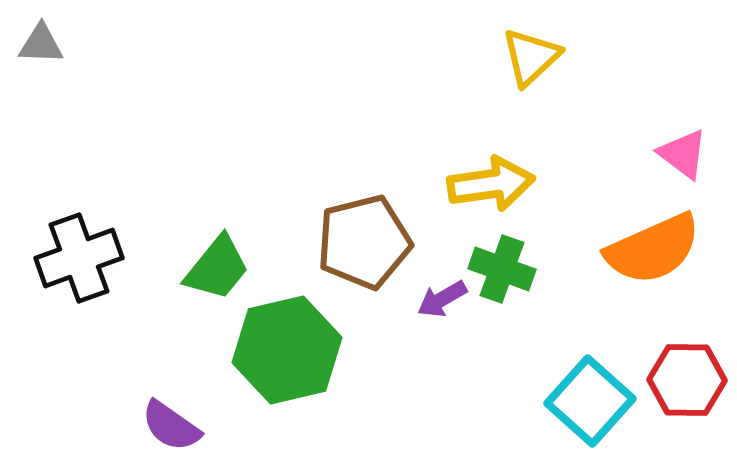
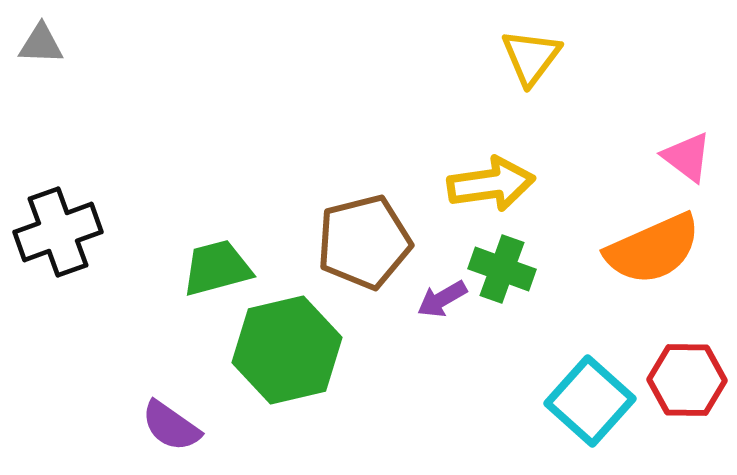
yellow triangle: rotated 10 degrees counterclockwise
pink triangle: moved 4 px right, 3 px down
black cross: moved 21 px left, 26 px up
green trapezoid: rotated 144 degrees counterclockwise
